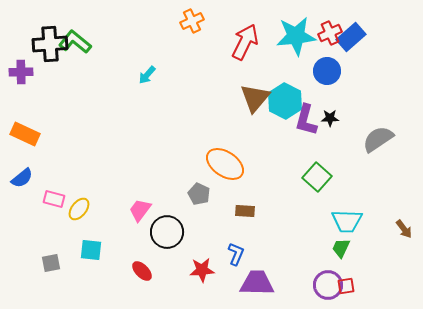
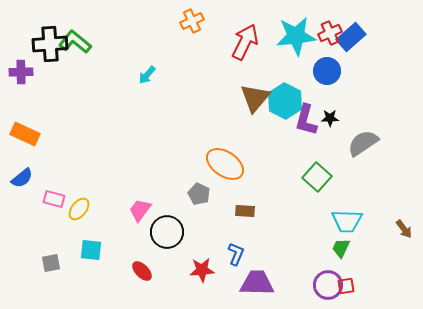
gray semicircle: moved 15 px left, 4 px down
